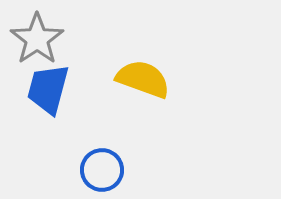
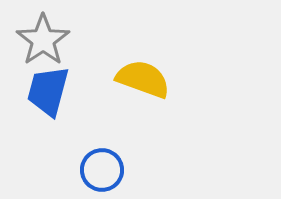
gray star: moved 6 px right, 1 px down
blue trapezoid: moved 2 px down
